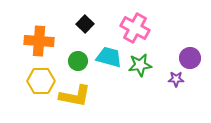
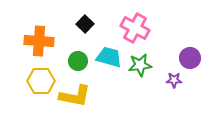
purple star: moved 2 px left, 1 px down
